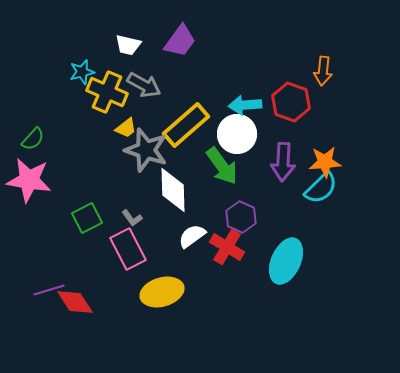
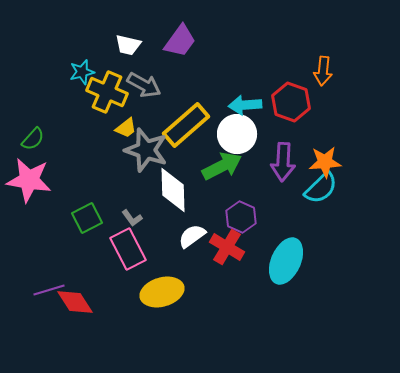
green arrow: rotated 81 degrees counterclockwise
